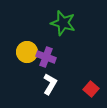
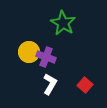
green star: rotated 15 degrees clockwise
yellow circle: moved 2 px right
red square: moved 6 px left, 4 px up
